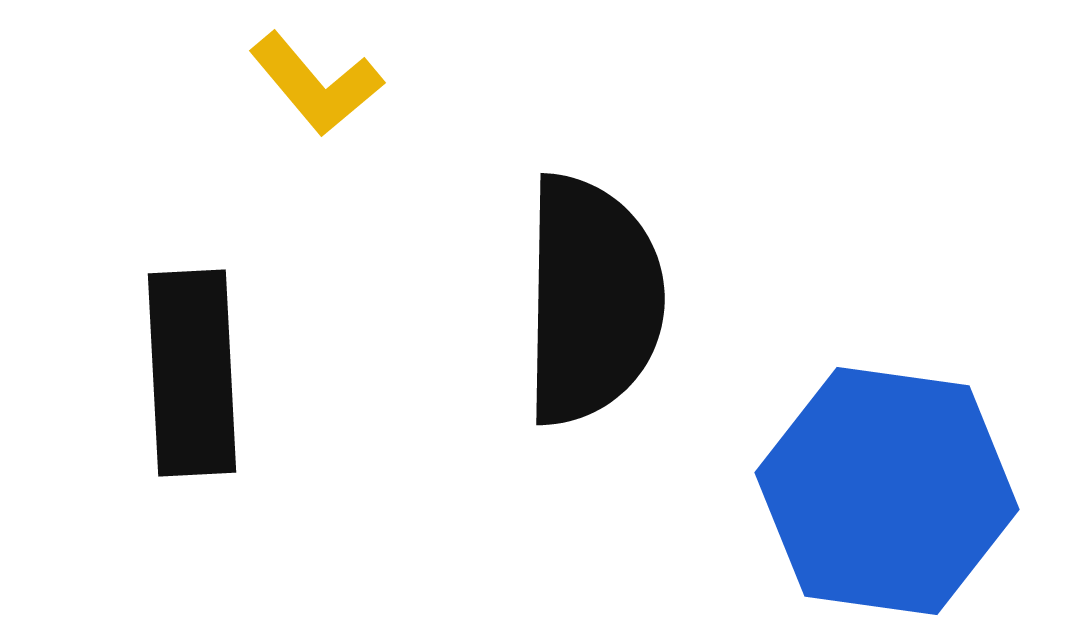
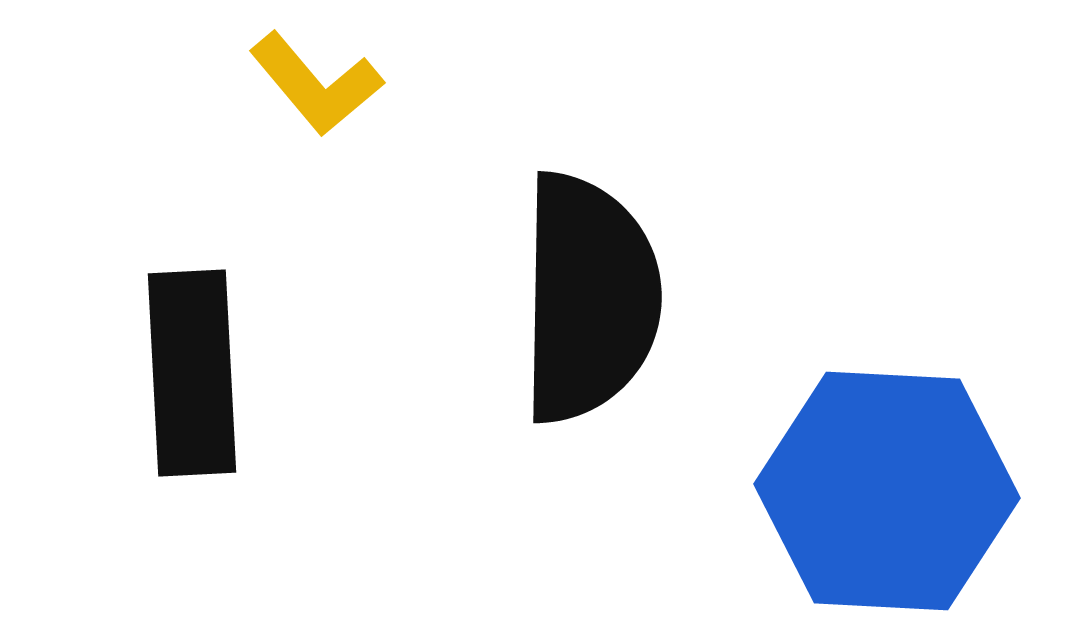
black semicircle: moved 3 px left, 2 px up
blue hexagon: rotated 5 degrees counterclockwise
